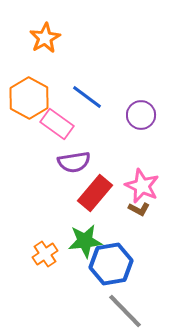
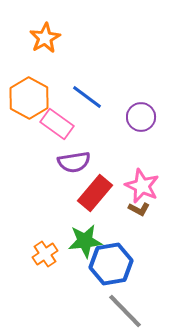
purple circle: moved 2 px down
